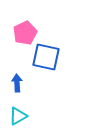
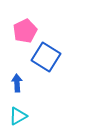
pink pentagon: moved 2 px up
blue square: rotated 20 degrees clockwise
